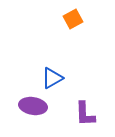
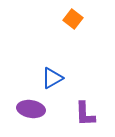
orange square: rotated 24 degrees counterclockwise
purple ellipse: moved 2 px left, 3 px down
